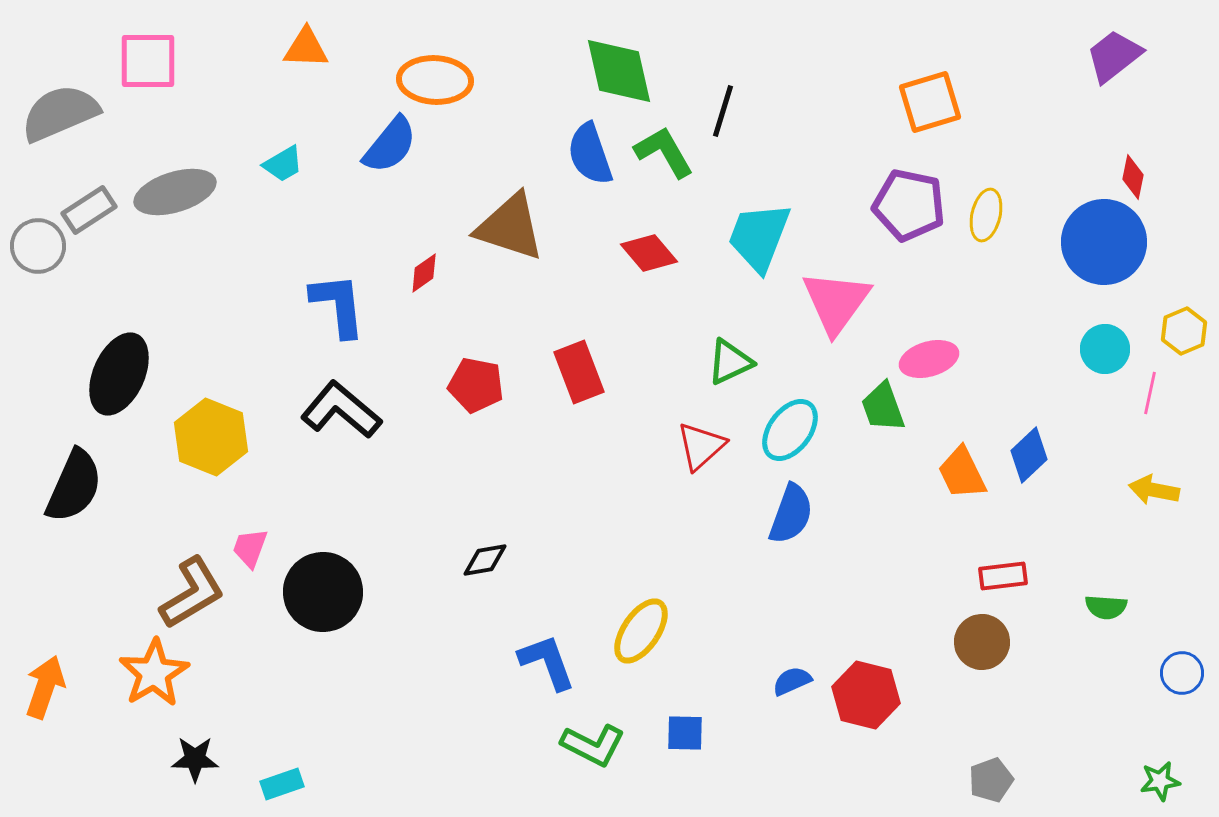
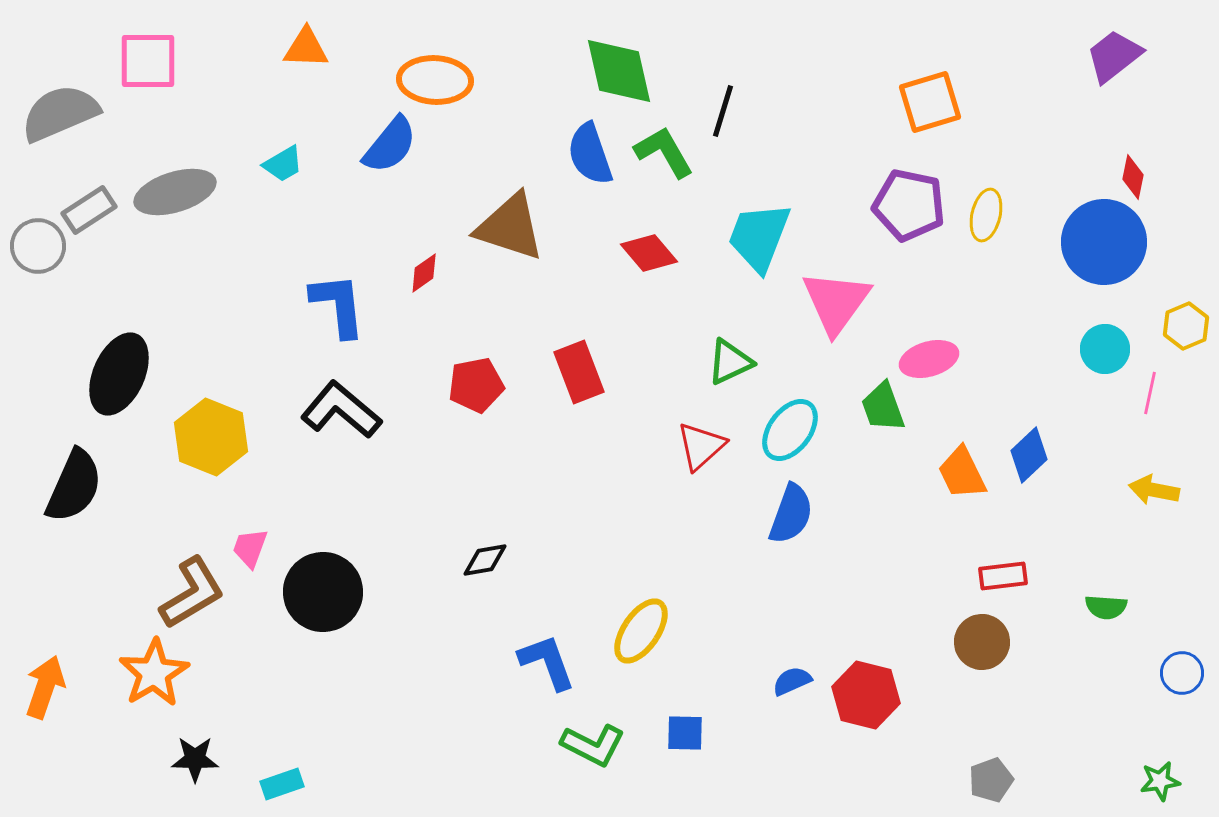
yellow hexagon at (1184, 331): moved 2 px right, 5 px up
red pentagon at (476, 385): rotated 22 degrees counterclockwise
